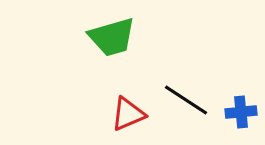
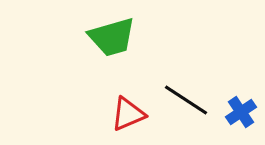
blue cross: rotated 28 degrees counterclockwise
